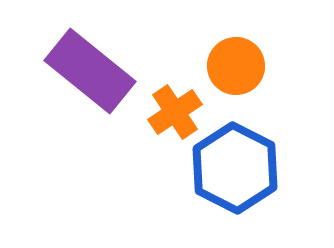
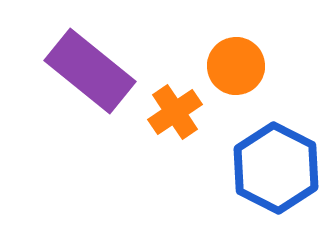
blue hexagon: moved 41 px right
